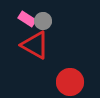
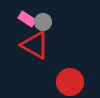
gray circle: moved 1 px down
